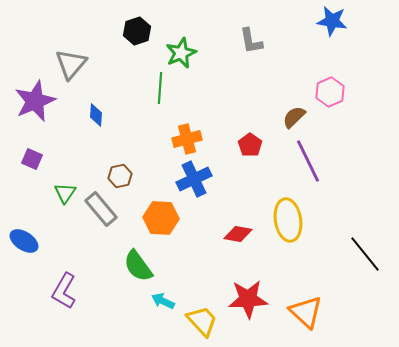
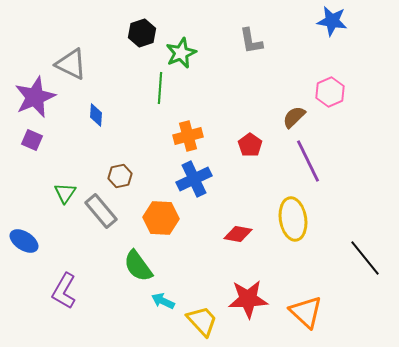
black hexagon: moved 5 px right, 2 px down
gray triangle: rotated 44 degrees counterclockwise
purple star: moved 4 px up
orange cross: moved 1 px right, 3 px up
purple square: moved 19 px up
gray rectangle: moved 2 px down
yellow ellipse: moved 5 px right, 1 px up
black line: moved 4 px down
